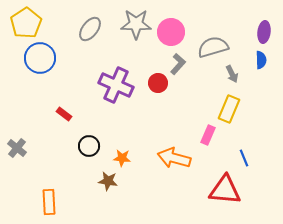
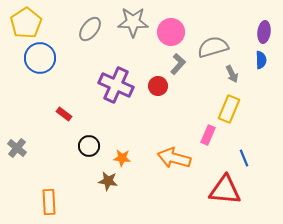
gray star: moved 3 px left, 2 px up
red circle: moved 3 px down
